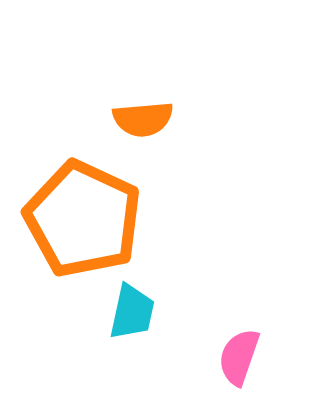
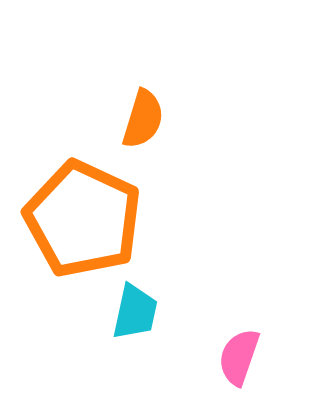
orange semicircle: rotated 68 degrees counterclockwise
cyan trapezoid: moved 3 px right
